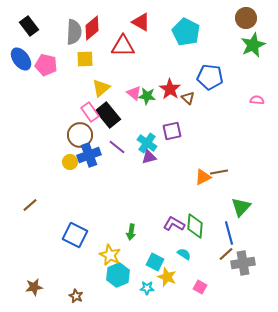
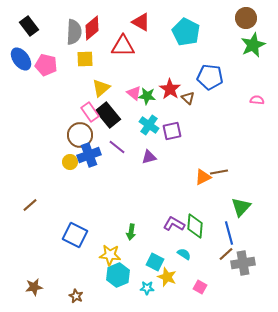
cyan cross at (147, 143): moved 2 px right, 18 px up
yellow star at (110, 255): rotated 20 degrees counterclockwise
